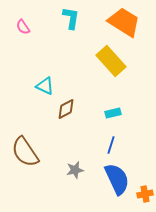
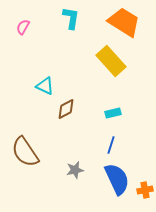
pink semicircle: rotated 63 degrees clockwise
orange cross: moved 4 px up
